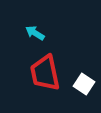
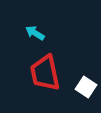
white square: moved 2 px right, 3 px down
